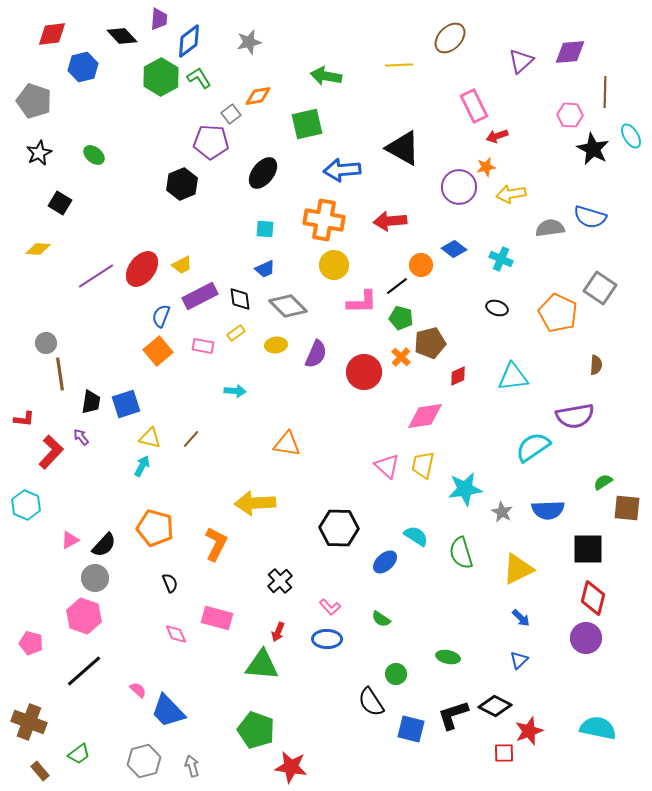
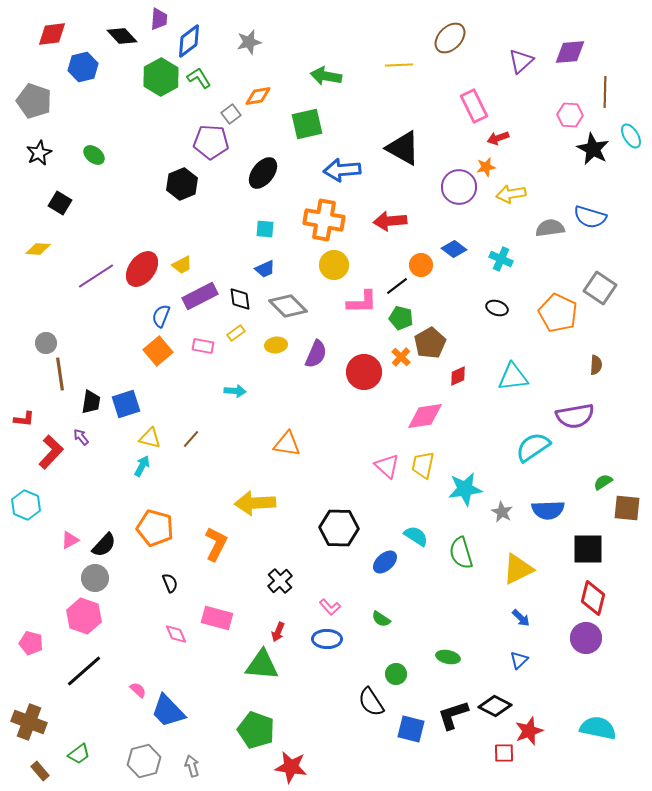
red arrow at (497, 136): moved 1 px right, 2 px down
brown pentagon at (430, 343): rotated 16 degrees counterclockwise
